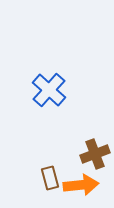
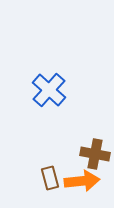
brown cross: rotated 32 degrees clockwise
orange arrow: moved 1 px right, 4 px up
